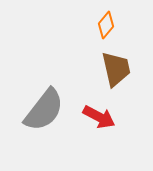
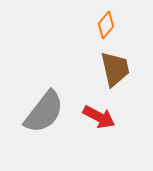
brown trapezoid: moved 1 px left
gray semicircle: moved 2 px down
